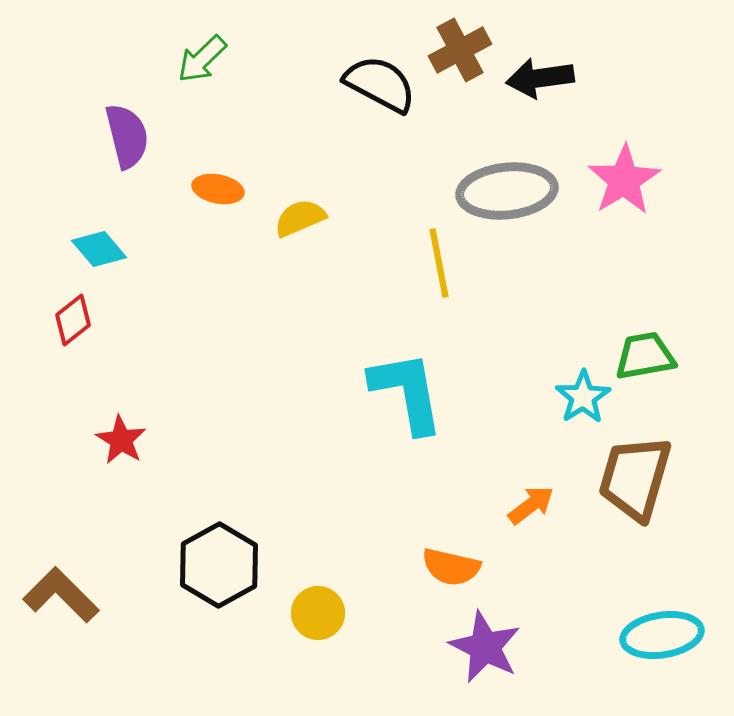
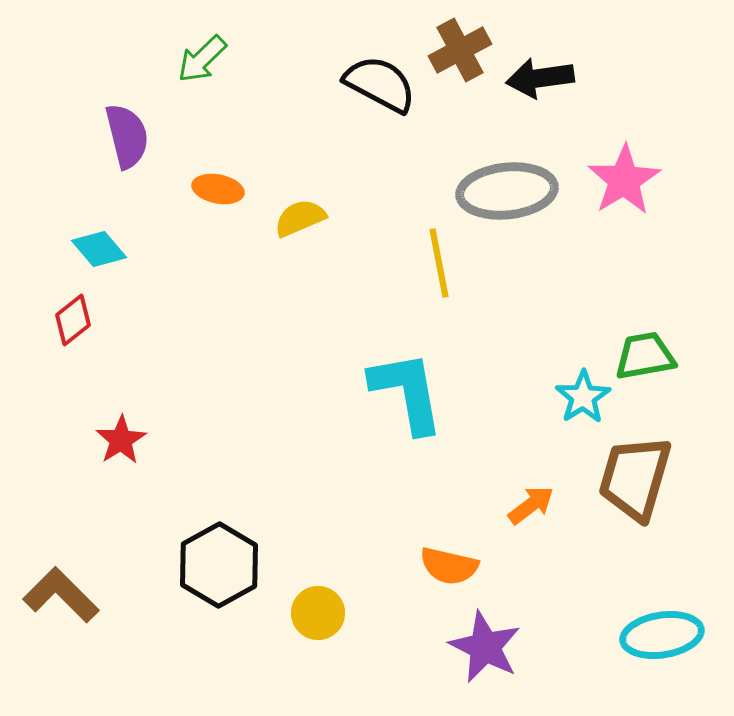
red star: rotated 9 degrees clockwise
orange semicircle: moved 2 px left, 1 px up
